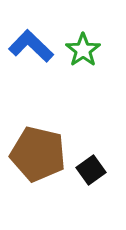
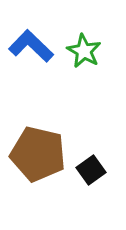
green star: moved 1 px right, 1 px down; rotated 8 degrees counterclockwise
